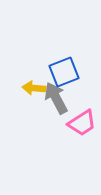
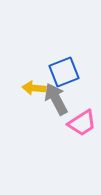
gray arrow: moved 1 px down
